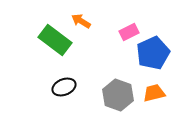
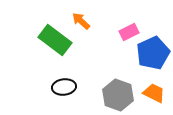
orange arrow: rotated 12 degrees clockwise
black ellipse: rotated 15 degrees clockwise
orange trapezoid: rotated 40 degrees clockwise
